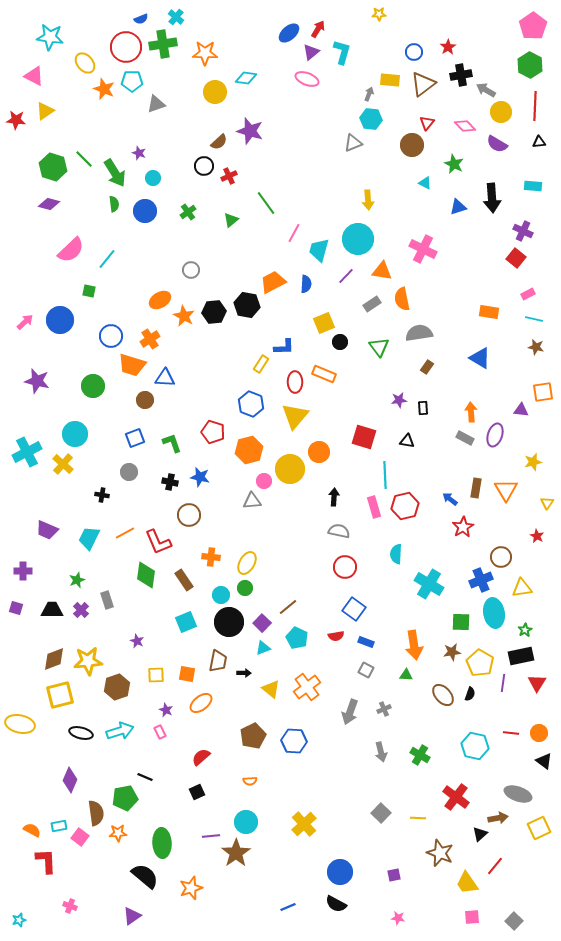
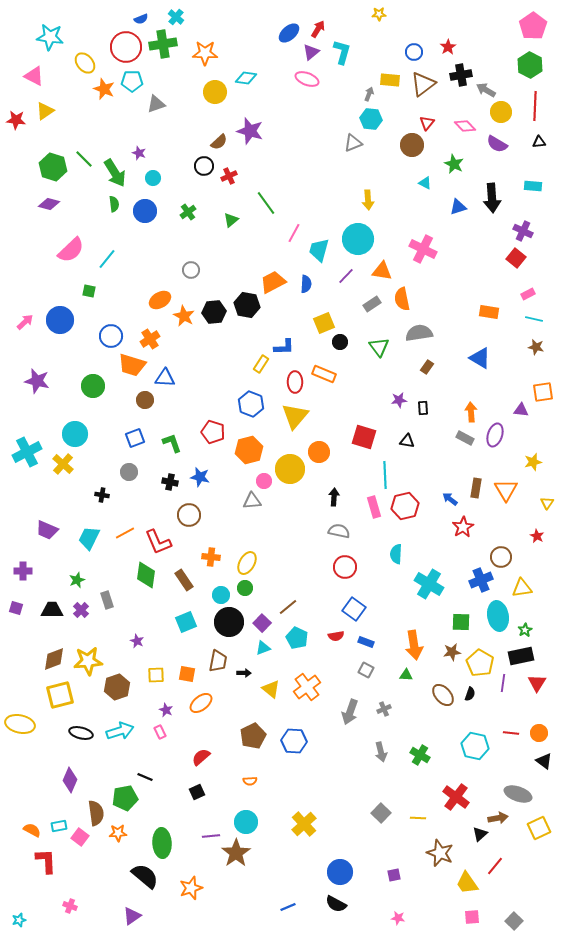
cyan ellipse at (494, 613): moved 4 px right, 3 px down
